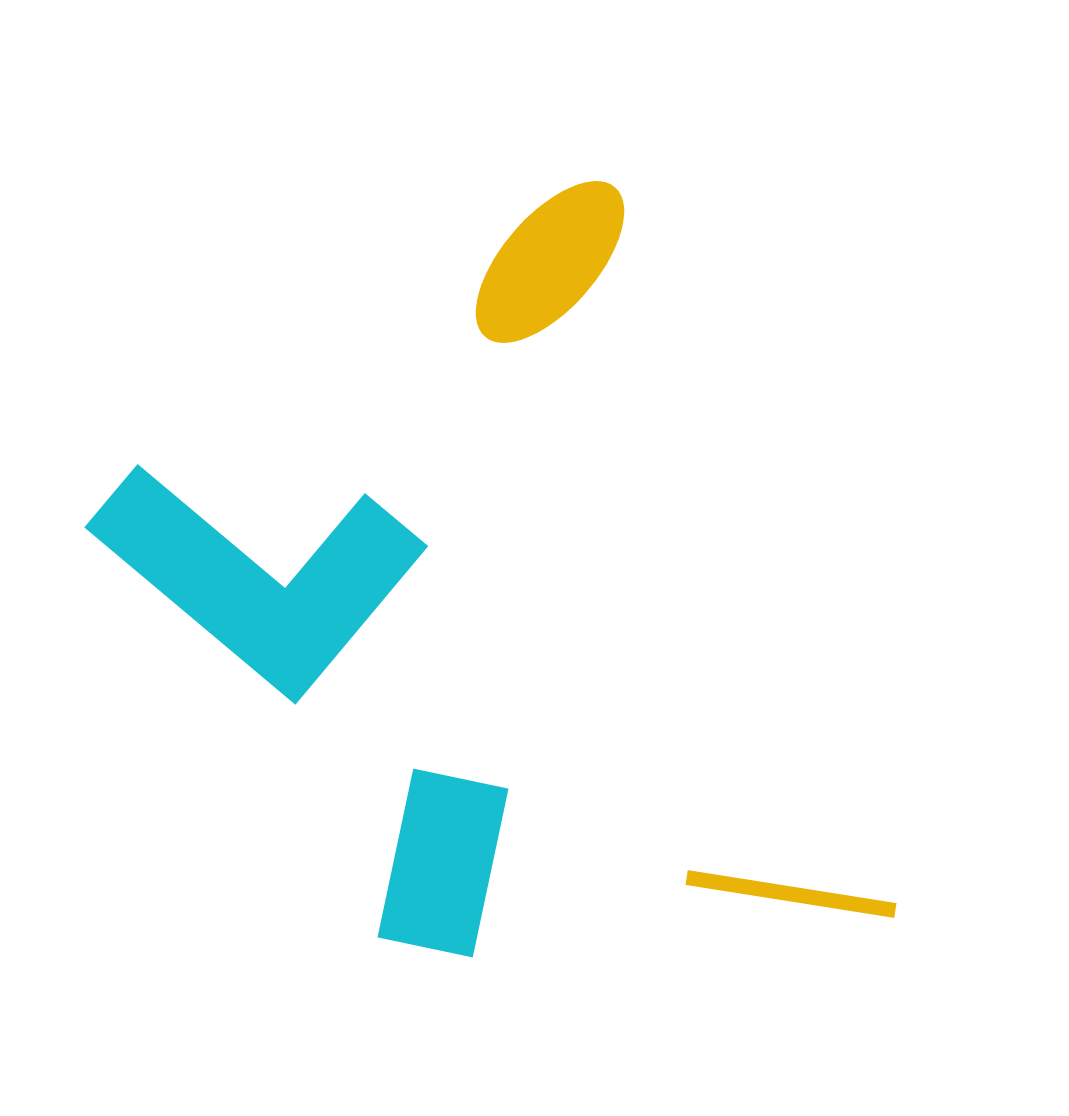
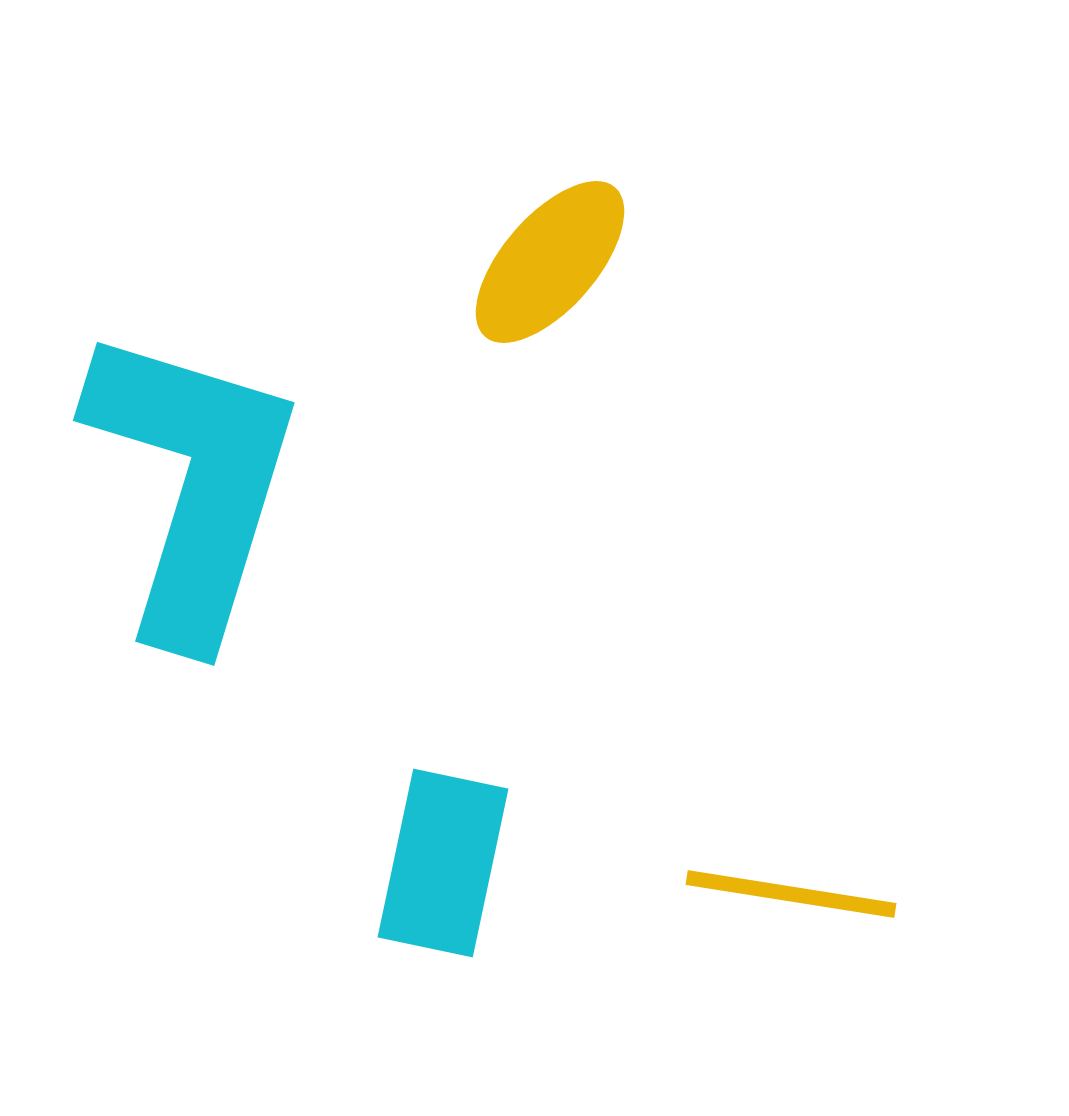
cyan L-shape: moved 67 px left, 95 px up; rotated 113 degrees counterclockwise
